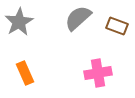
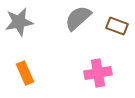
gray star: rotated 20 degrees clockwise
